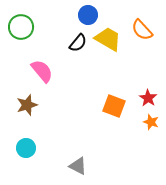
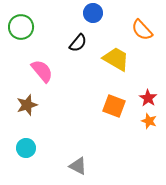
blue circle: moved 5 px right, 2 px up
yellow trapezoid: moved 8 px right, 20 px down
orange star: moved 2 px left, 1 px up
